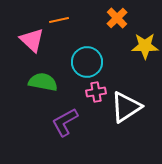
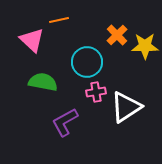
orange cross: moved 17 px down
